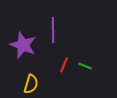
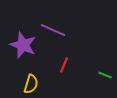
purple line: rotated 65 degrees counterclockwise
green line: moved 20 px right, 9 px down
